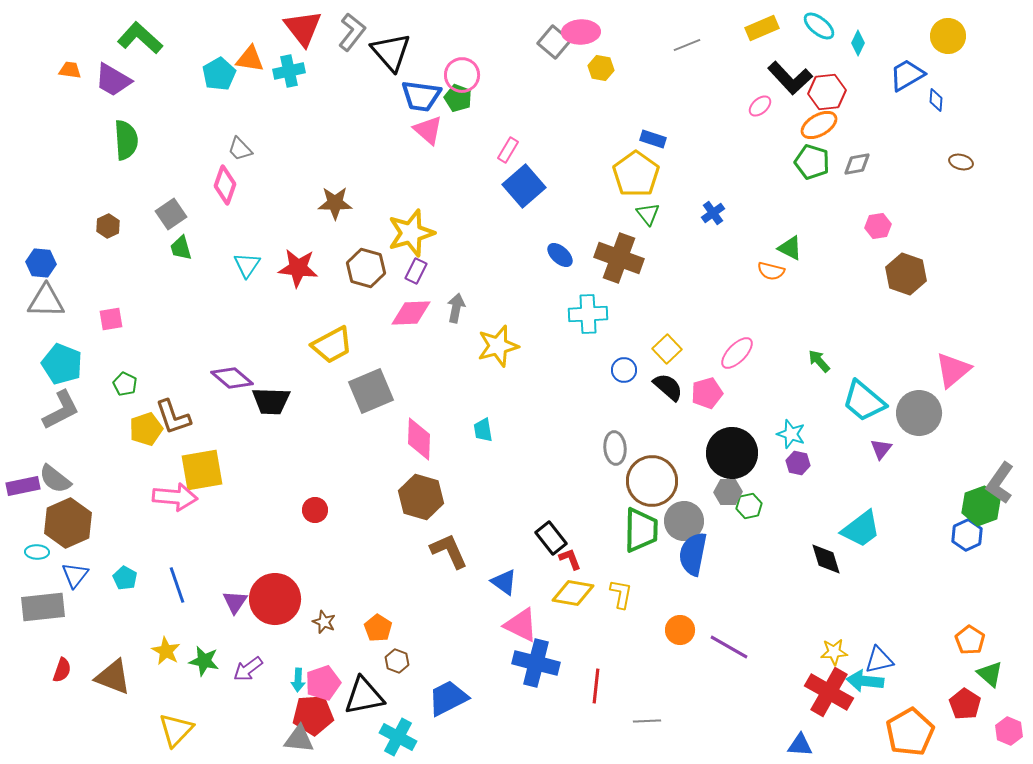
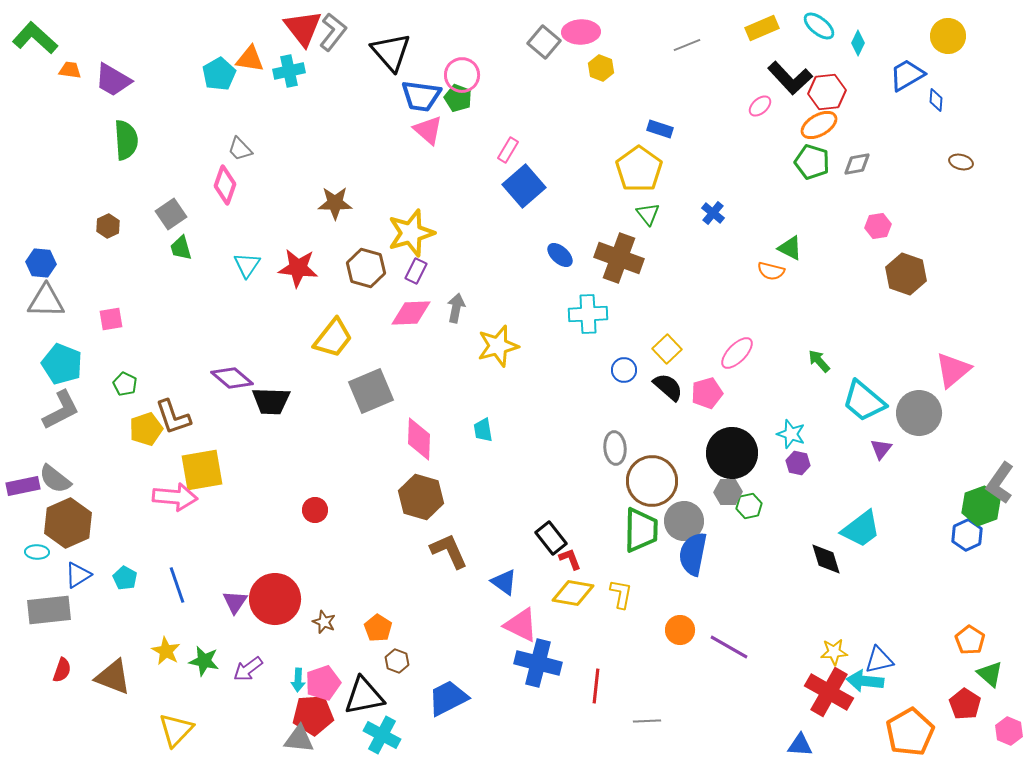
gray L-shape at (352, 32): moved 19 px left
green L-shape at (140, 38): moved 105 px left
gray square at (554, 42): moved 10 px left
yellow hexagon at (601, 68): rotated 10 degrees clockwise
blue rectangle at (653, 139): moved 7 px right, 10 px up
yellow pentagon at (636, 174): moved 3 px right, 5 px up
blue cross at (713, 213): rotated 15 degrees counterclockwise
yellow trapezoid at (332, 345): moved 1 px right, 7 px up; rotated 24 degrees counterclockwise
blue triangle at (75, 575): moved 3 px right; rotated 20 degrees clockwise
gray rectangle at (43, 607): moved 6 px right, 3 px down
blue cross at (536, 663): moved 2 px right
cyan cross at (398, 737): moved 16 px left, 2 px up
